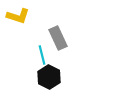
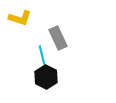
yellow L-shape: moved 2 px right, 2 px down
black hexagon: moved 3 px left
